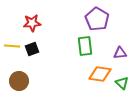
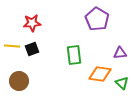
green rectangle: moved 11 px left, 9 px down
